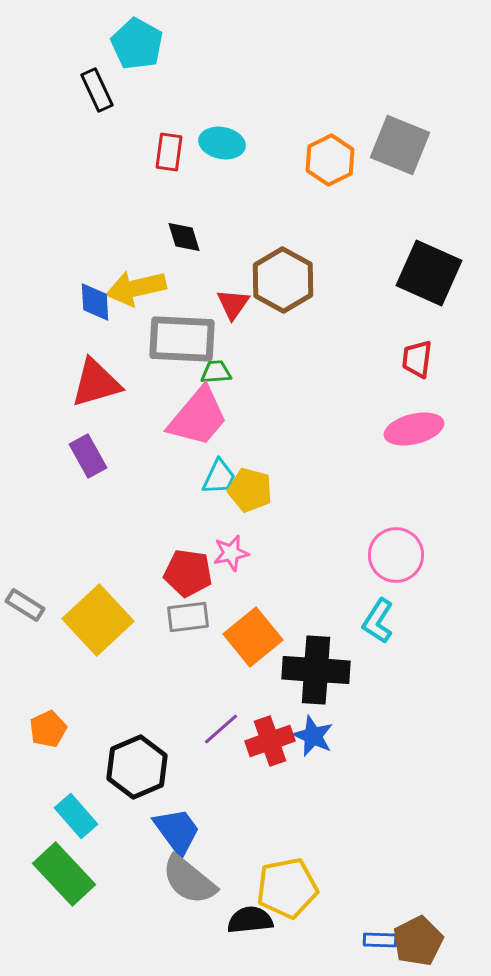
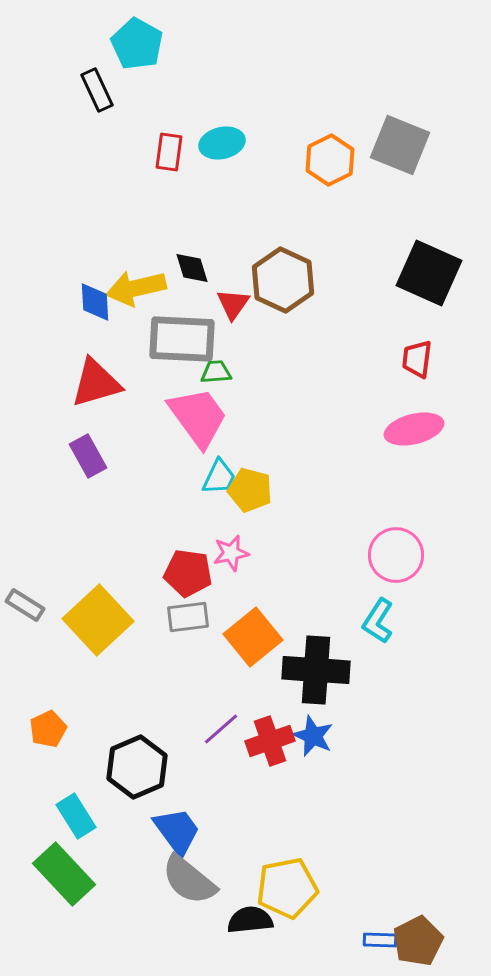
cyan ellipse at (222, 143): rotated 24 degrees counterclockwise
black diamond at (184, 237): moved 8 px right, 31 px down
brown hexagon at (283, 280): rotated 4 degrees counterclockwise
pink trapezoid at (198, 417): rotated 76 degrees counterclockwise
cyan rectangle at (76, 816): rotated 9 degrees clockwise
